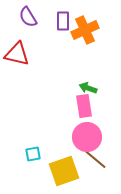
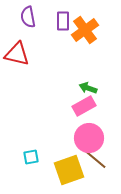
purple semicircle: rotated 20 degrees clockwise
orange cross: rotated 12 degrees counterclockwise
pink rectangle: rotated 70 degrees clockwise
pink circle: moved 2 px right, 1 px down
cyan square: moved 2 px left, 3 px down
yellow square: moved 5 px right, 1 px up
